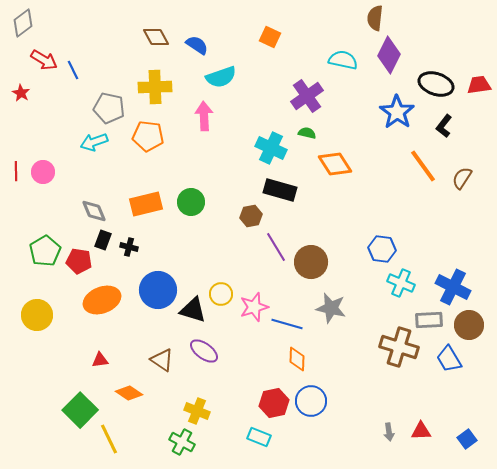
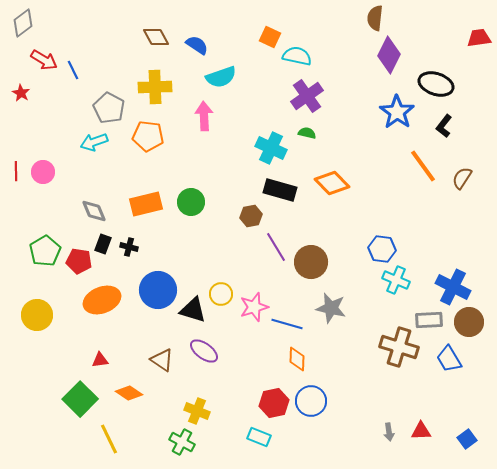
cyan semicircle at (343, 60): moved 46 px left, 4 px up
red trapezoid at (479, 85): moved 47 px up
gray pentagon at (109, 108): rotated 16 degrees clockwise
orange diamond at (335, 164): moved 3 px left, 19 px down; rotated 12 degrees counterclockwise
black rectangle at (103, 240): moved 4 px down
cyan cross at (401, 283): moved 5 px left, 3 px up
brown circle at (469, 325): moved 3 px up
green square at (80, 410): moved 11 px up
